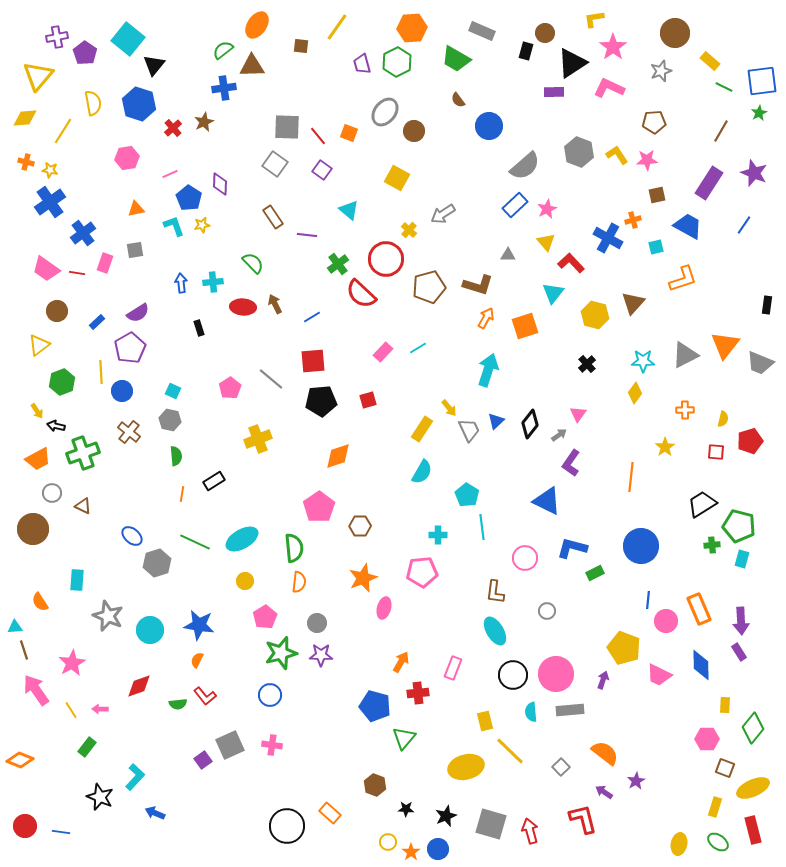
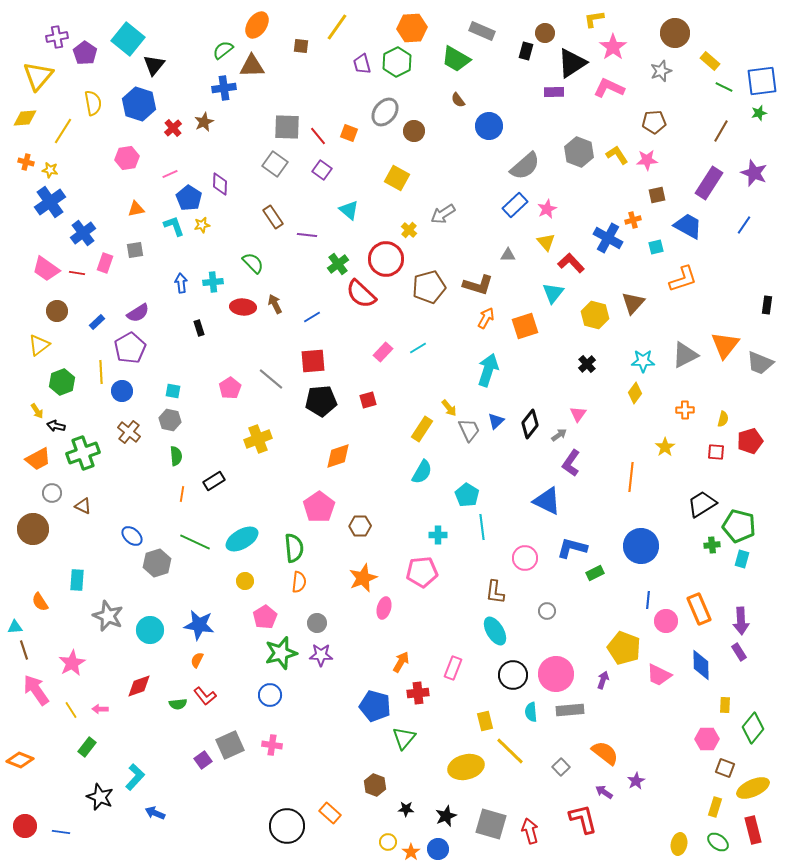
green star at (759, 113): rotated 14 degrees clockwise
cyan square at (173, 391): rotated 14 degrees counterclockwise
